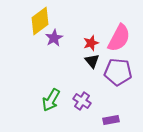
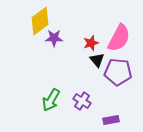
purple star: rotated 30 degrees clockwise
black triangle: moved 5 px right, 1 px up
